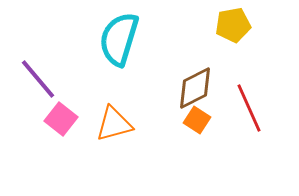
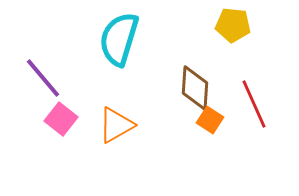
yellow pentagon: rotated 16 degrees clockwise
purple line: moved 5 px right, 1 px up
brown diamond: rotated 60 degrees counterclockwise
red line: moved 5 px right, 4 px up
orange square: moved 13 px right
orange triangle: moved 2 px right, 1 px down; rotated 15 degrees counterclockwise
